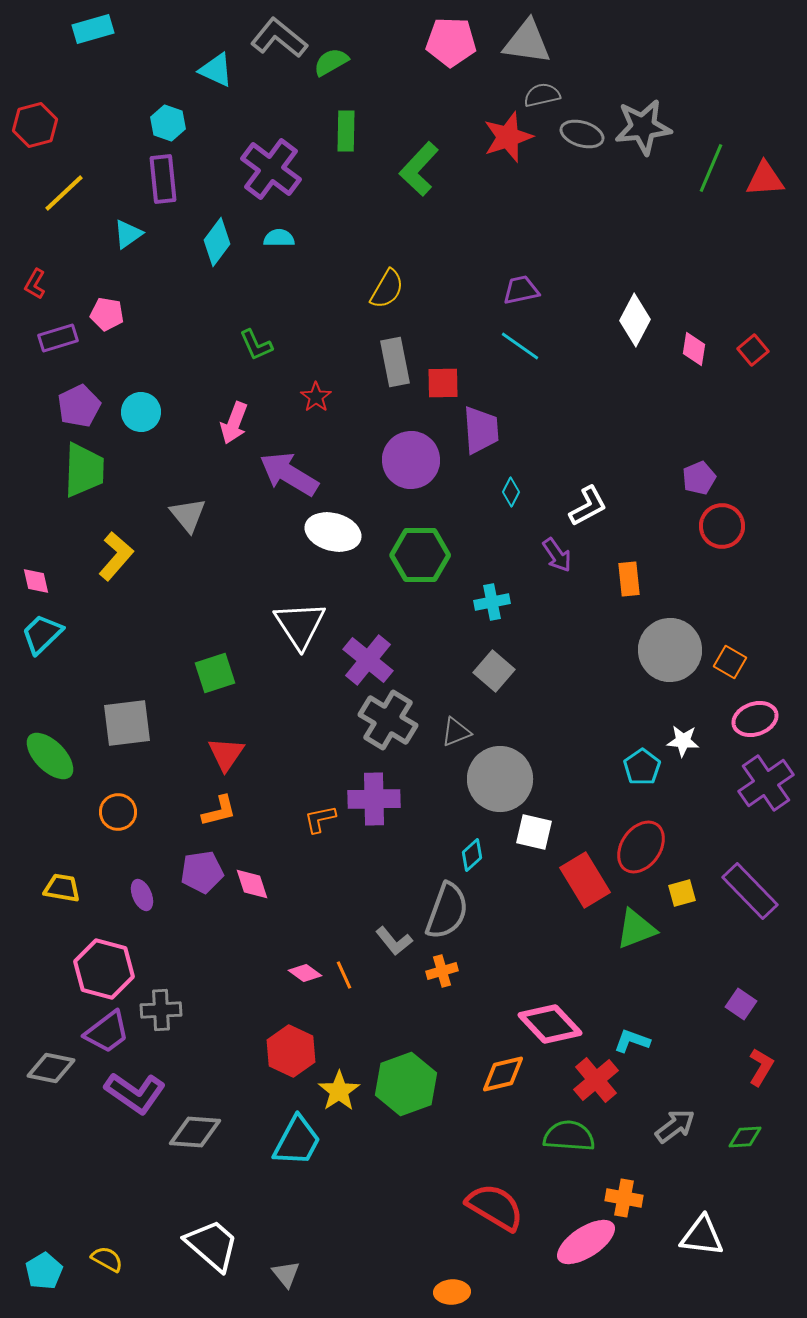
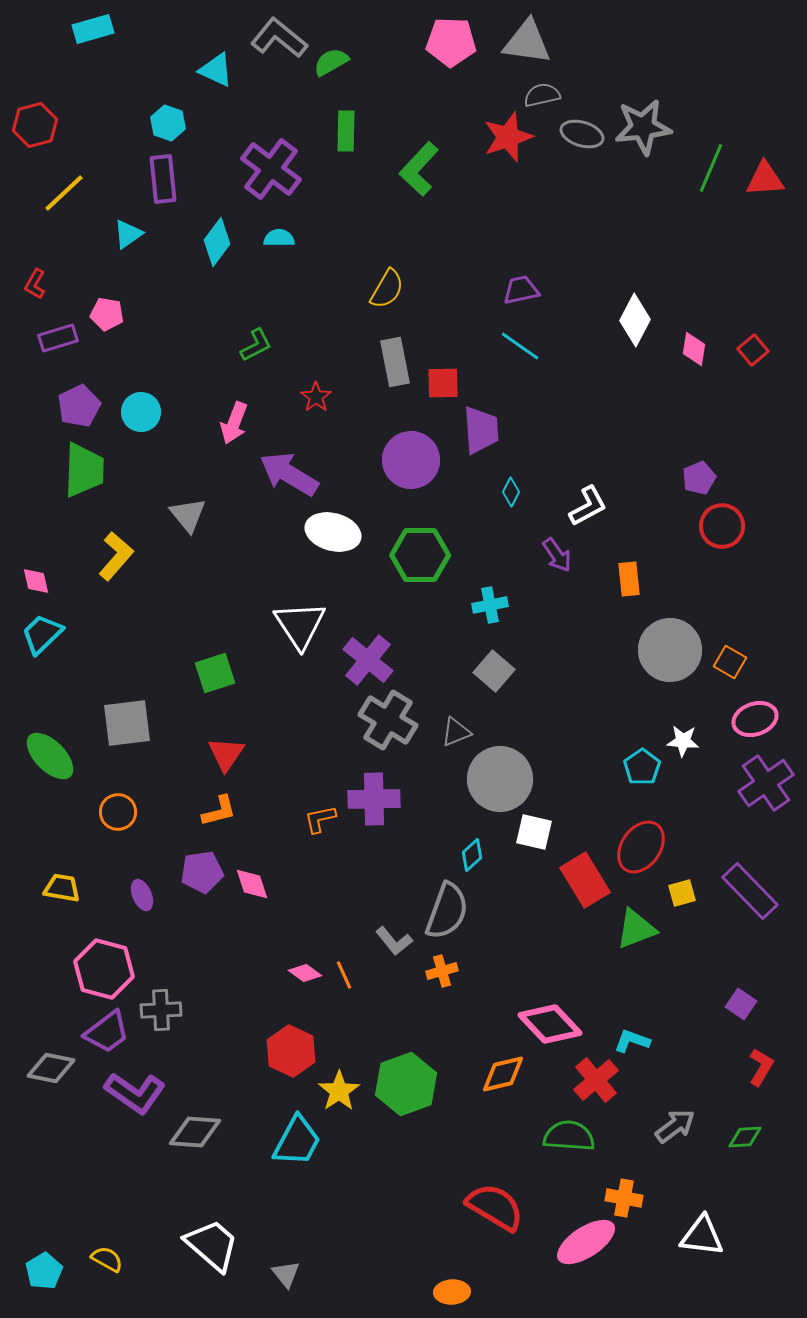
green L-shape at (256, 345): rotated 93 degrees counterclockwise
cyan cross at (492, 602): moved 2 px left, 3 px down
